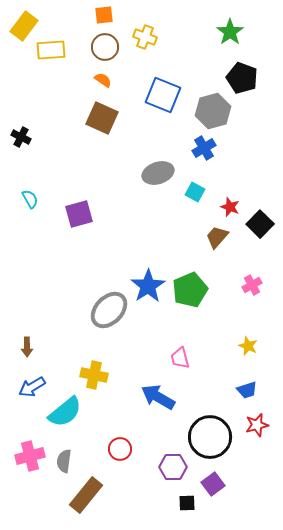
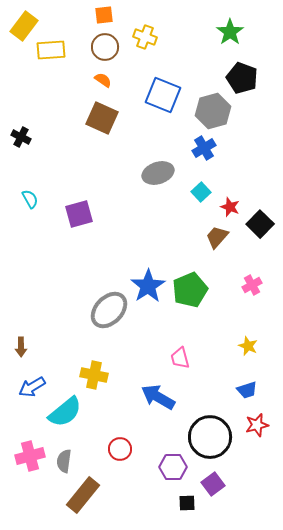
cyan square at (195, 192): moved 6 px right; rotated 18 degrees clockwise
brown arrow at (27, 347): moved 6 px left
brown rectangle at (86, 495): moved 3 px left
